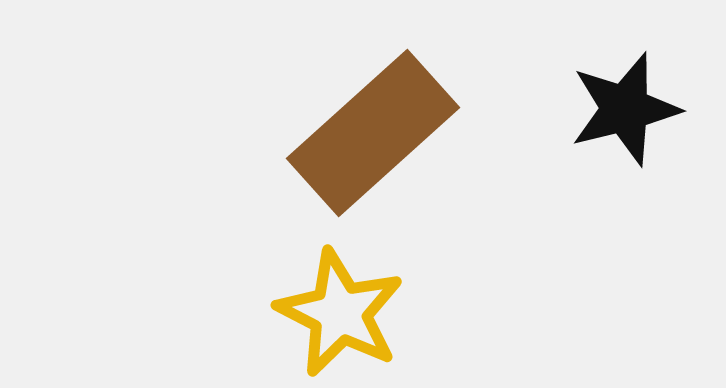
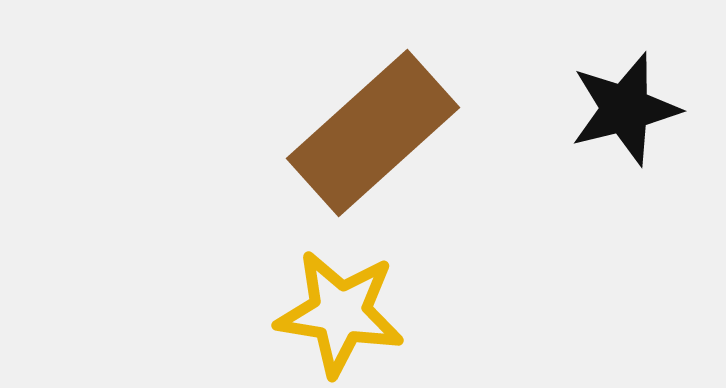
yellow star: rotated 18 degrees counterclockwise
